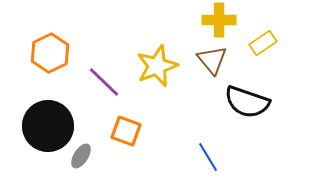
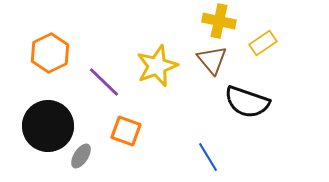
yellow cross: moved 1 px down; rotated 12 degrees clockwise
